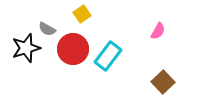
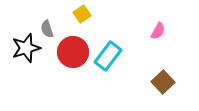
gray semicircle: rotated 42 degrees clockwise
red circle: moved 3 px down
